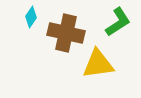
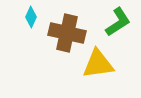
cyan diamond: rotated 10 degrees counterclockwise
brown cross: moved 1 px right
